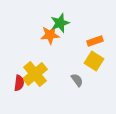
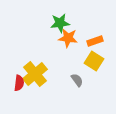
green star: rotated 12 degrees clockwise
orange star: moved 18 px right, 3 px down; rotated 12 degrees clockwise
